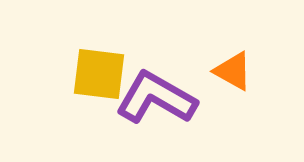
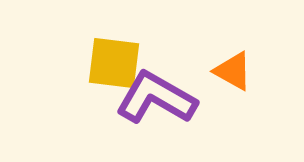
yellow square: moved 15 px right, 11 px up
